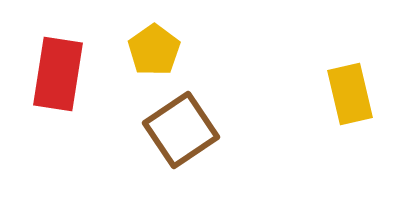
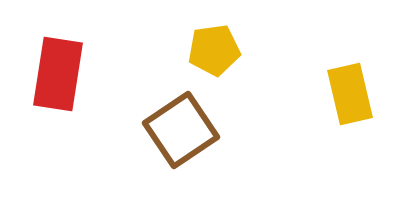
yellow pentagon: moved 60 px right; rotated 27 degrees clockwise
